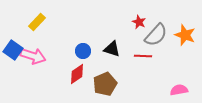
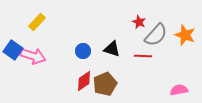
red diamond: moved 7 px right, 7 px down
